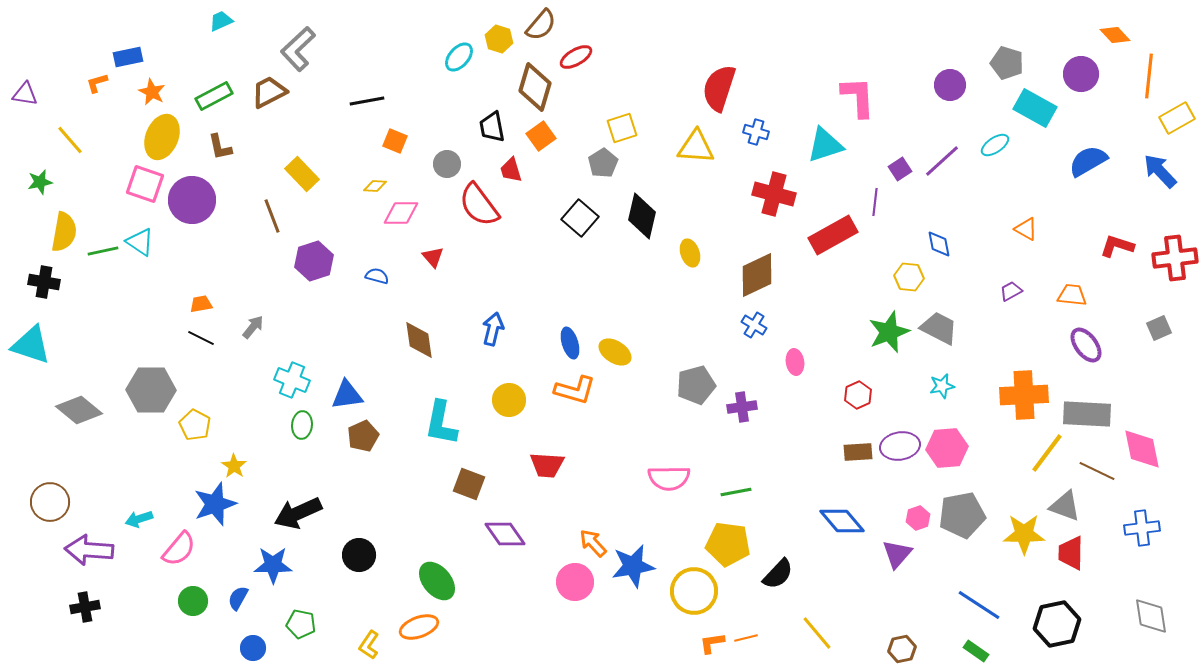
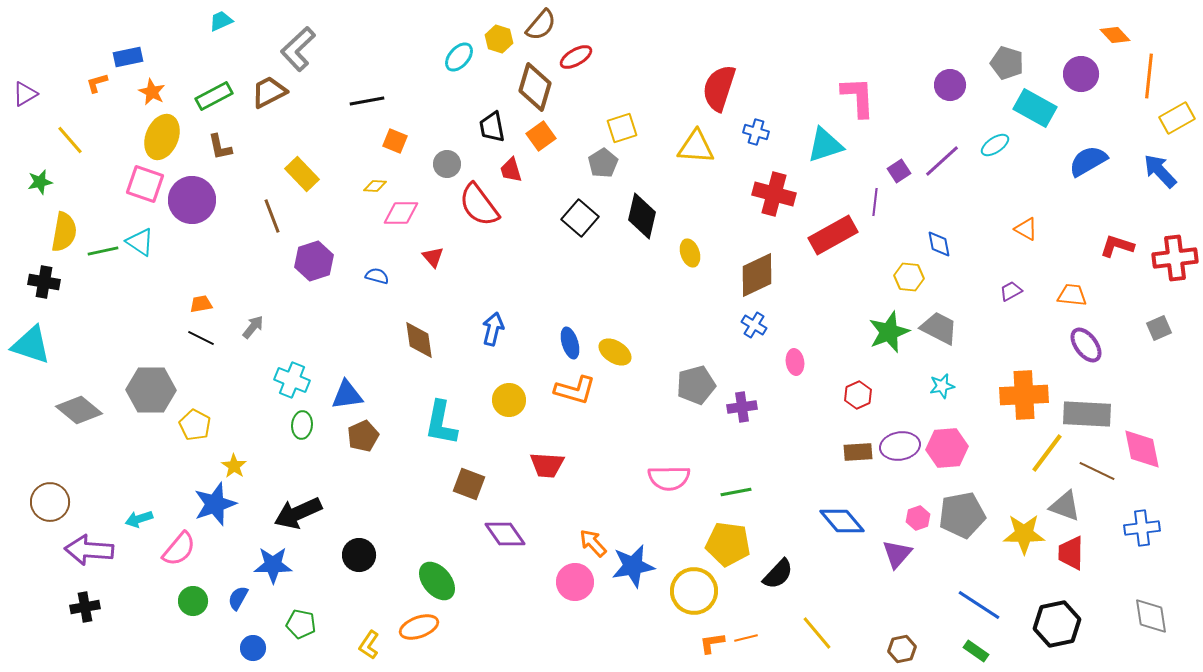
purple triangle at (25, 94): rotated 40 degrees counterclockwise
purple square at (900, 169): moved 1 px left, 2 px down
